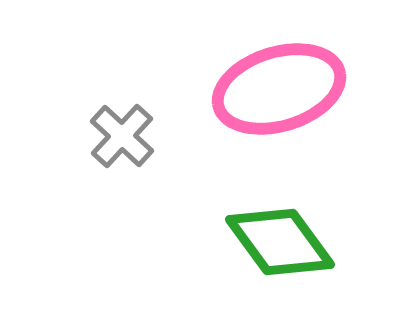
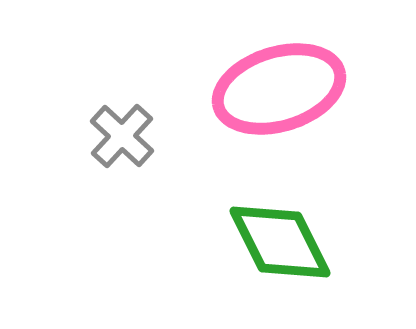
green diamond: rotated 10 degrees clockwise
